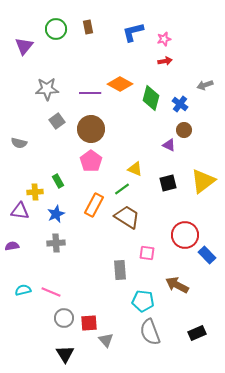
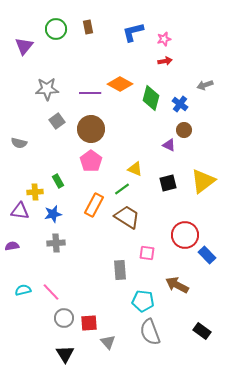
blue star at (56, 214): moved 3 px left; rotated 12 degrees clockwise
pink line at (51, 292): rotated 24 degrees clockwise
black rectangle at (197, 333): moved 5 px right, 2 px up; rotated 60 degrees clockwise
gray triangle at (106, 340): moved 2 px right, 2 px down
